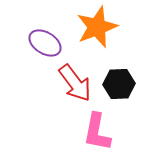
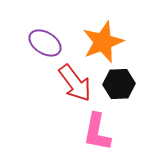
orange star: moved 6 px right, 15 px down
